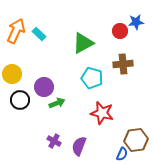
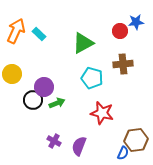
black circle: moved 13 px right
blue semicircle: moved 1 px right, 1 px up
